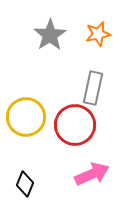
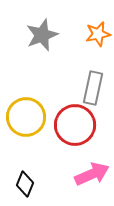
gray star: moved 8 px left; rotated 12 degrees clockwise
